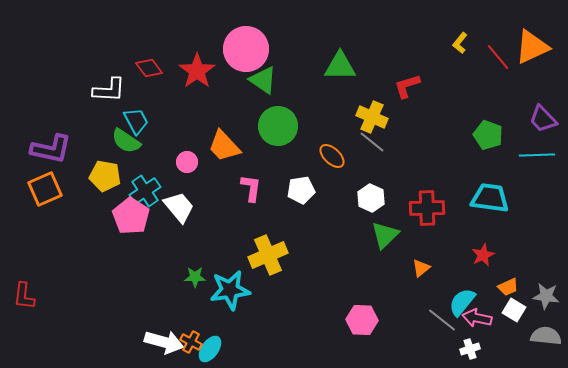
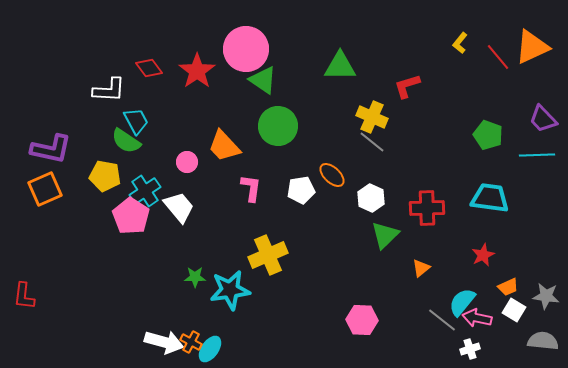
orange ellipse at (332, 156): moved 19 px down
gray semicircle at (546, 336): moved 3 px left, 5 px down
